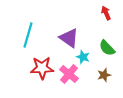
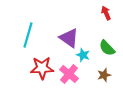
cyan star: moved 2 px up
